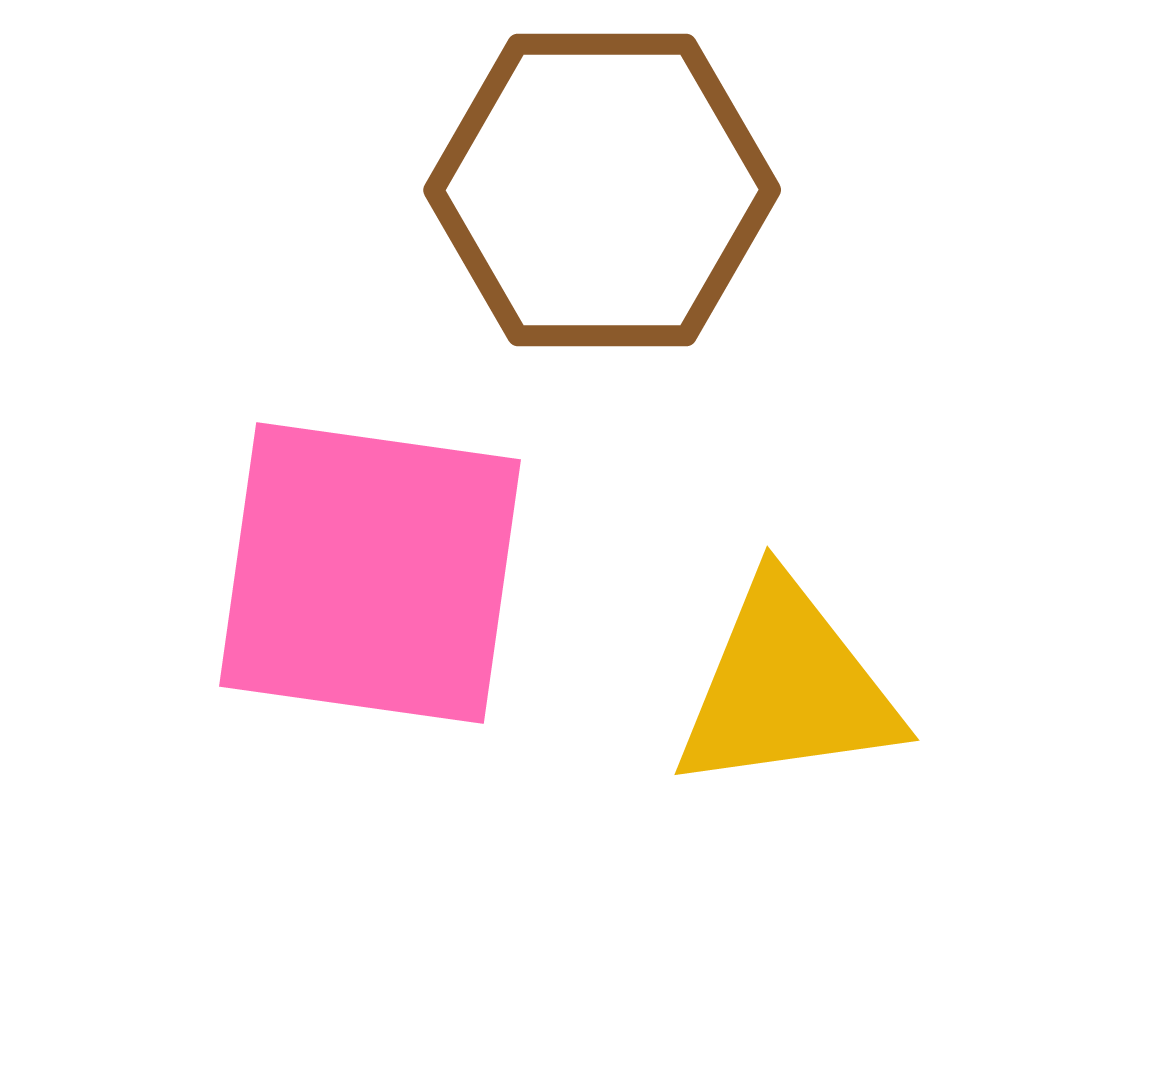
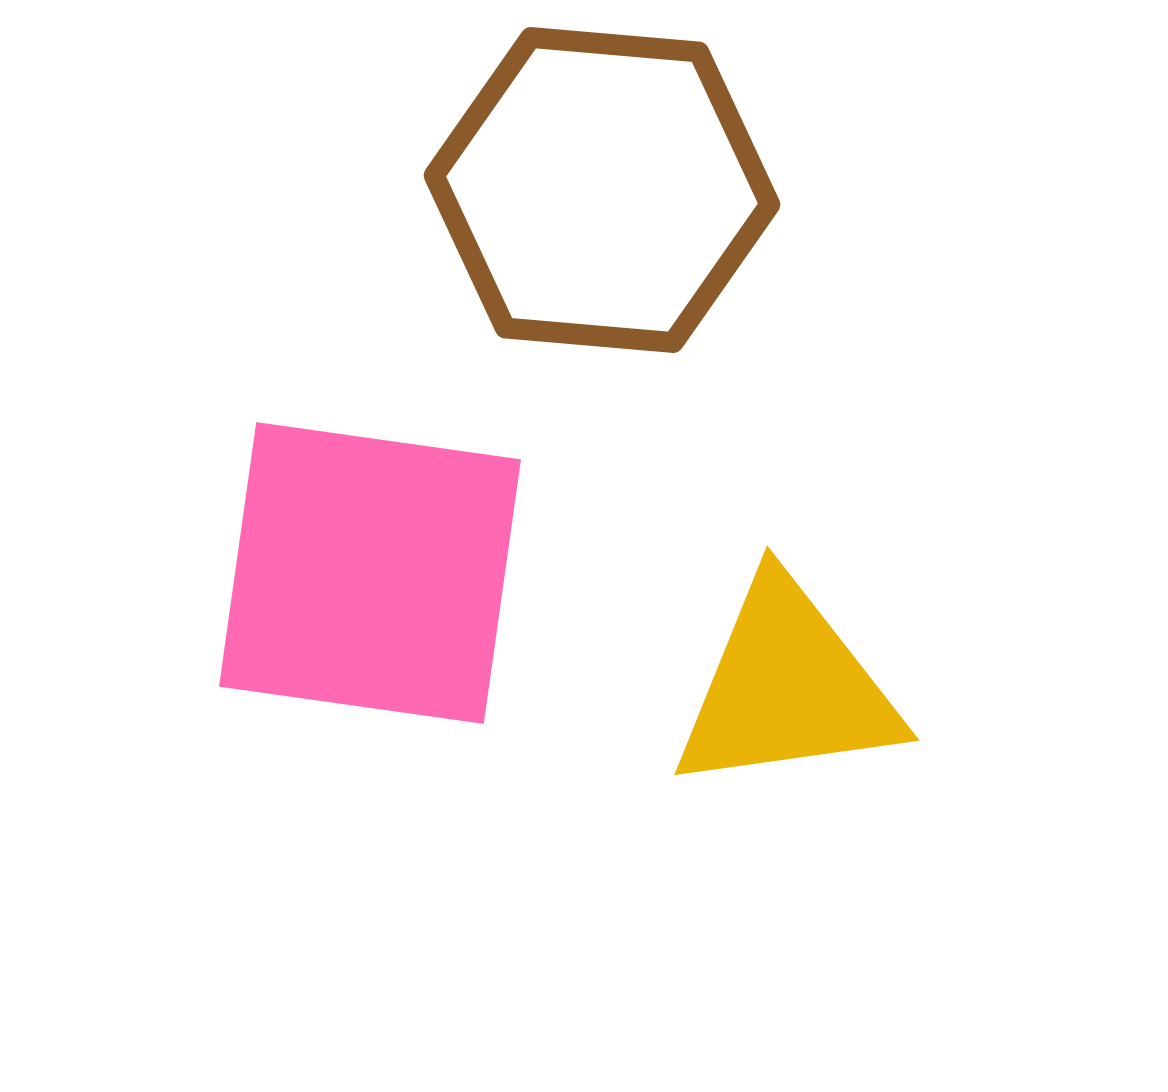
brown hexagon: rotated 5 degrees clockwise
